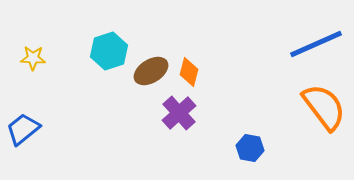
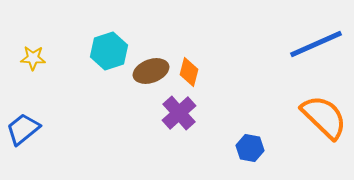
brown ellipse: rotated 12 degrees clockwise
orange semicircle: moved 10 px down; rotated 9 degrees counterclockwise
